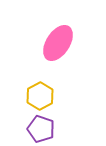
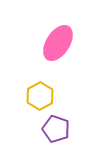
purple pentagon: moved 15 px right
